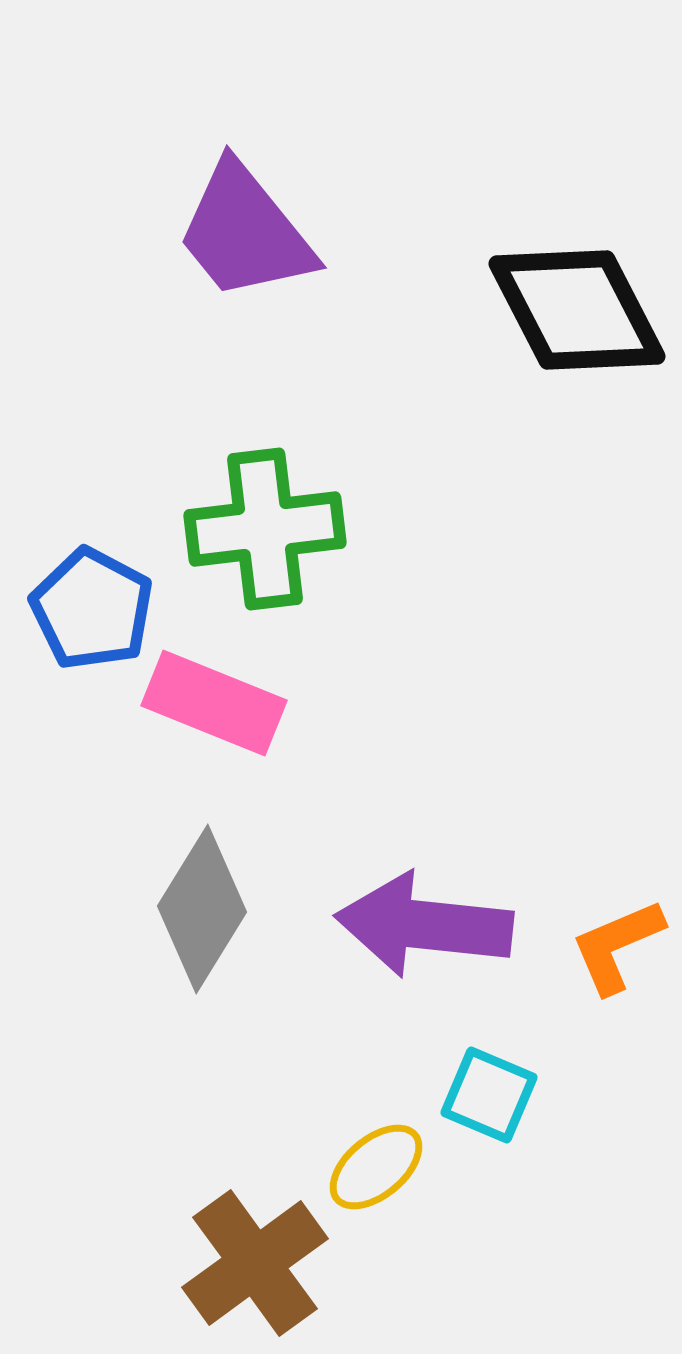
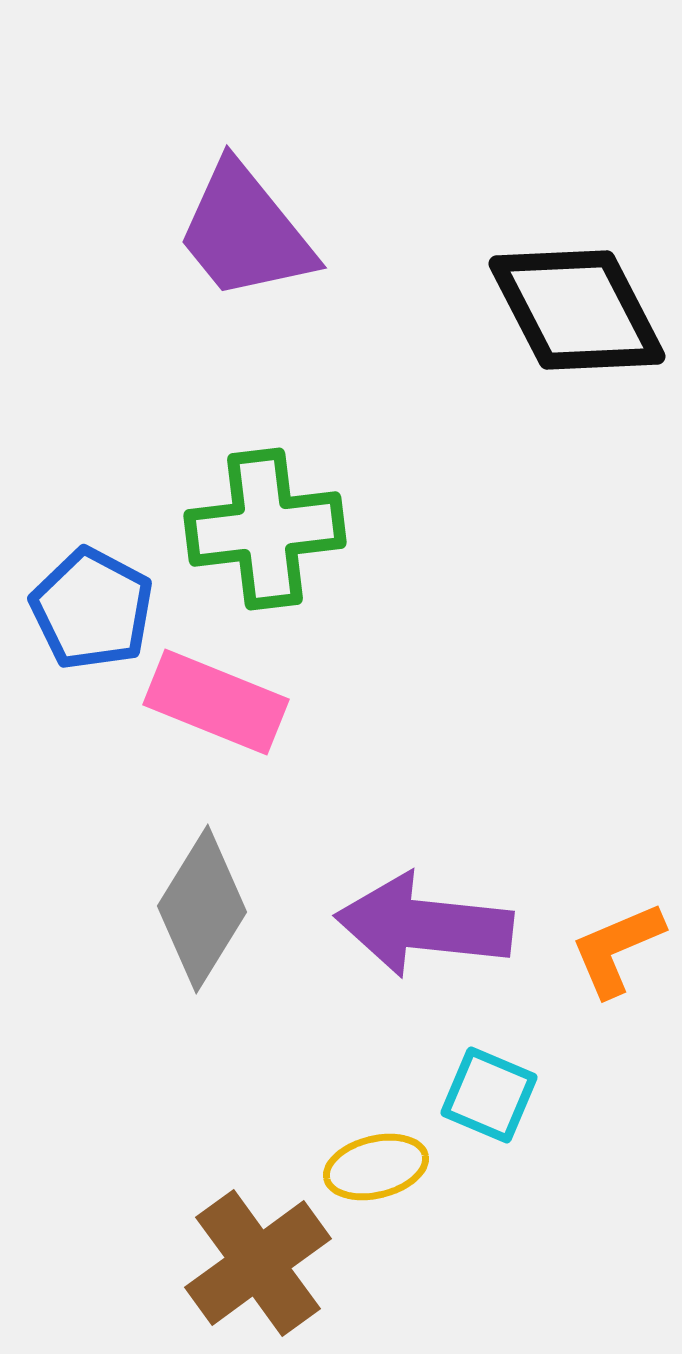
pink rectangle: moved 2 px right, 1 px up
orange L-shape: moved 3 px down
yellow ellipse: rotated 26 degrees clockwise
brown cross: moved 3 px right
